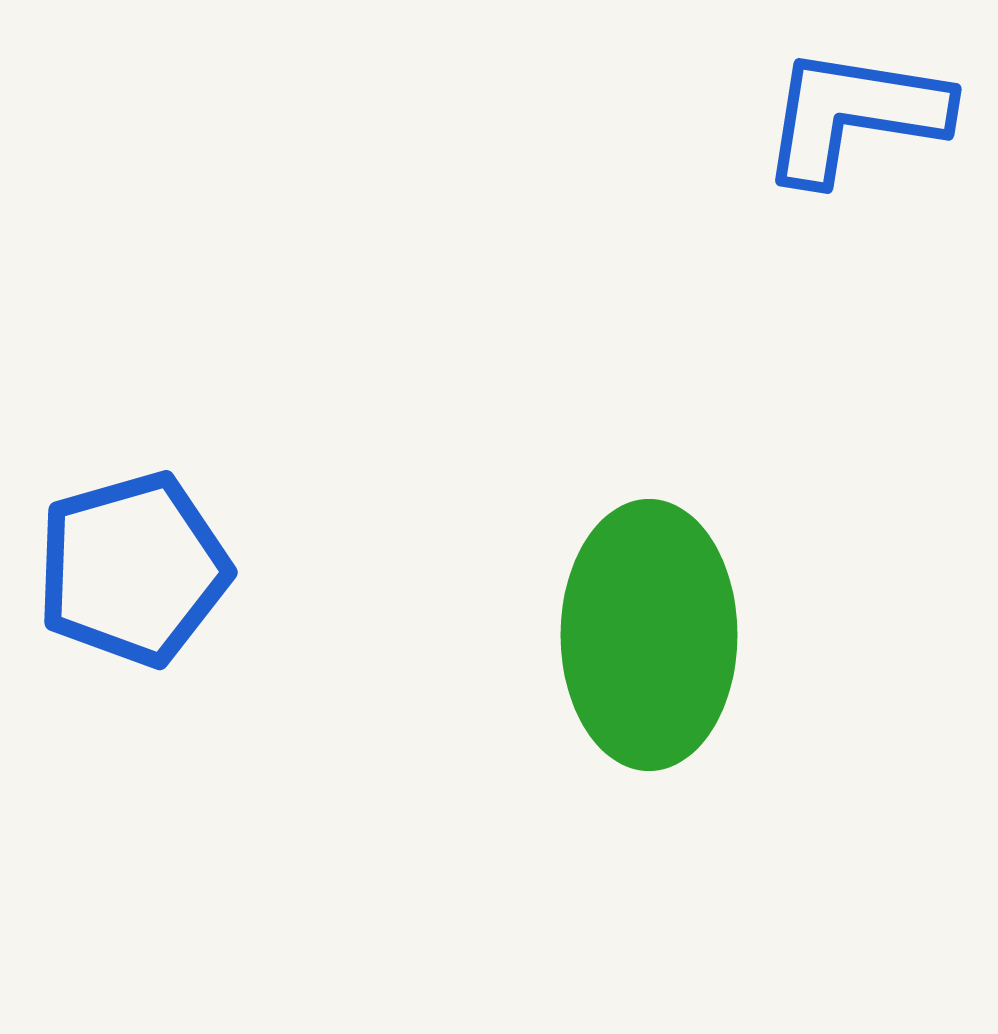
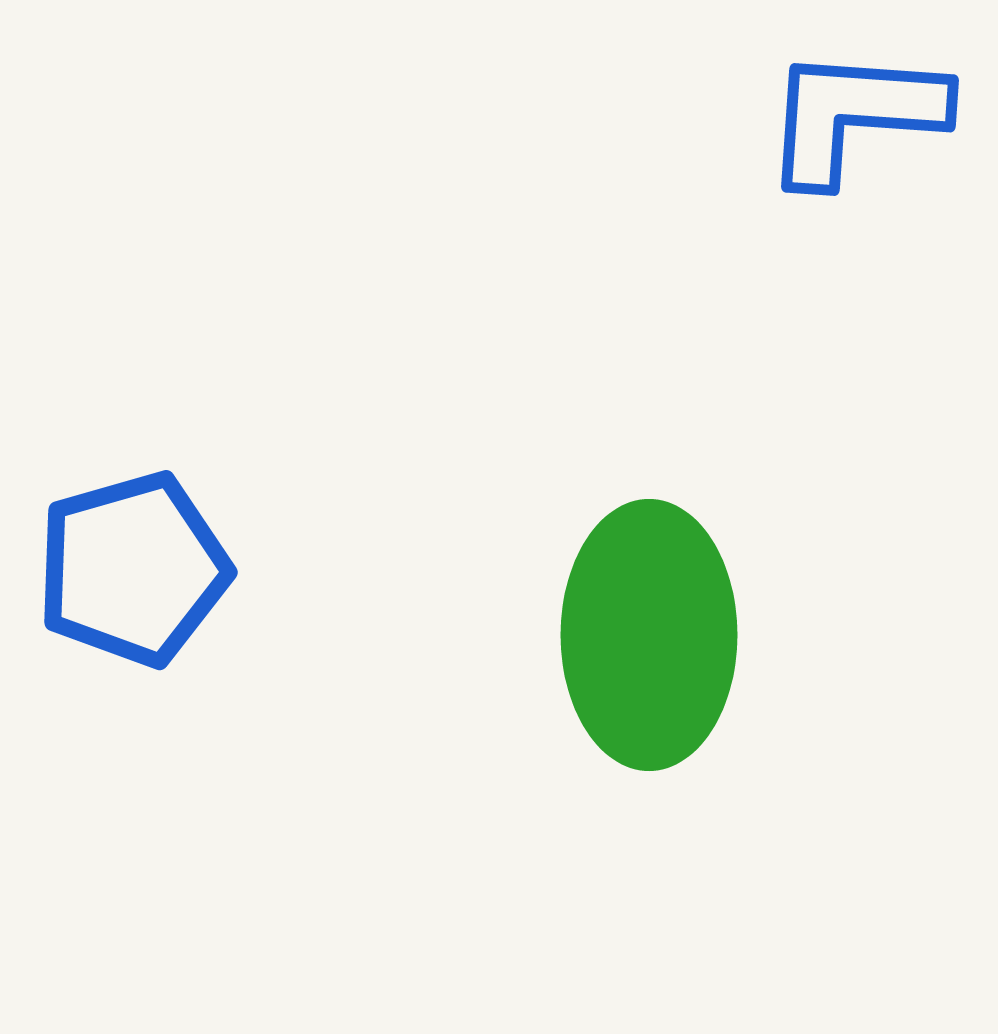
blue L-shape: rotated 5 degrees counterclockwise
